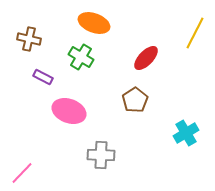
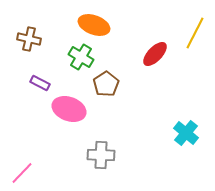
orange ellipse: moved 2 px down
red ellipse: moved 9 px right, 4 px up
purple rectangle: moved 3 px left, 6 px down
brown pentagon: moved 29 px left, 16 px up
pink ellipse: moved 2 px up
cyan cross: rotated 20 degrees counterclockwise
